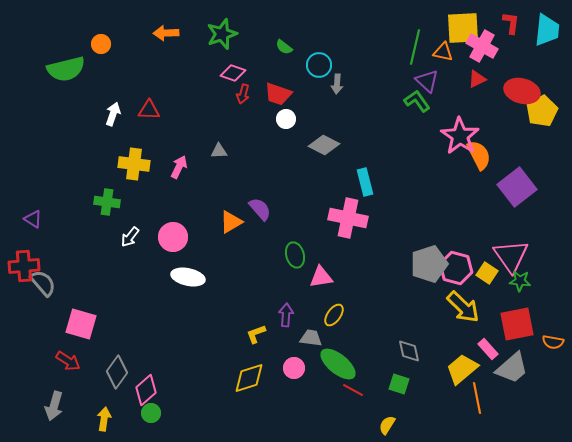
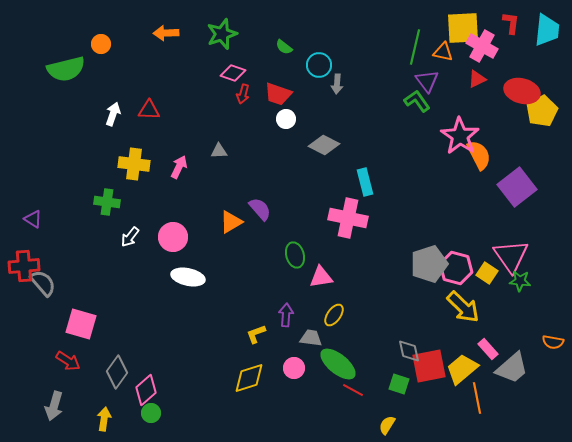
purple triangle at (427, 81): rotated 10 degrees clockwise
red square at (517, 324): moved 88 px left, 42 px down
